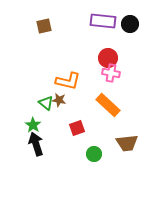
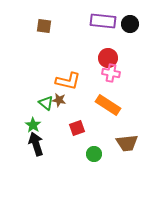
brown square: rotated 21 degrees clockwise
orange rectangle: rotated 10 degrees counterclockwise
